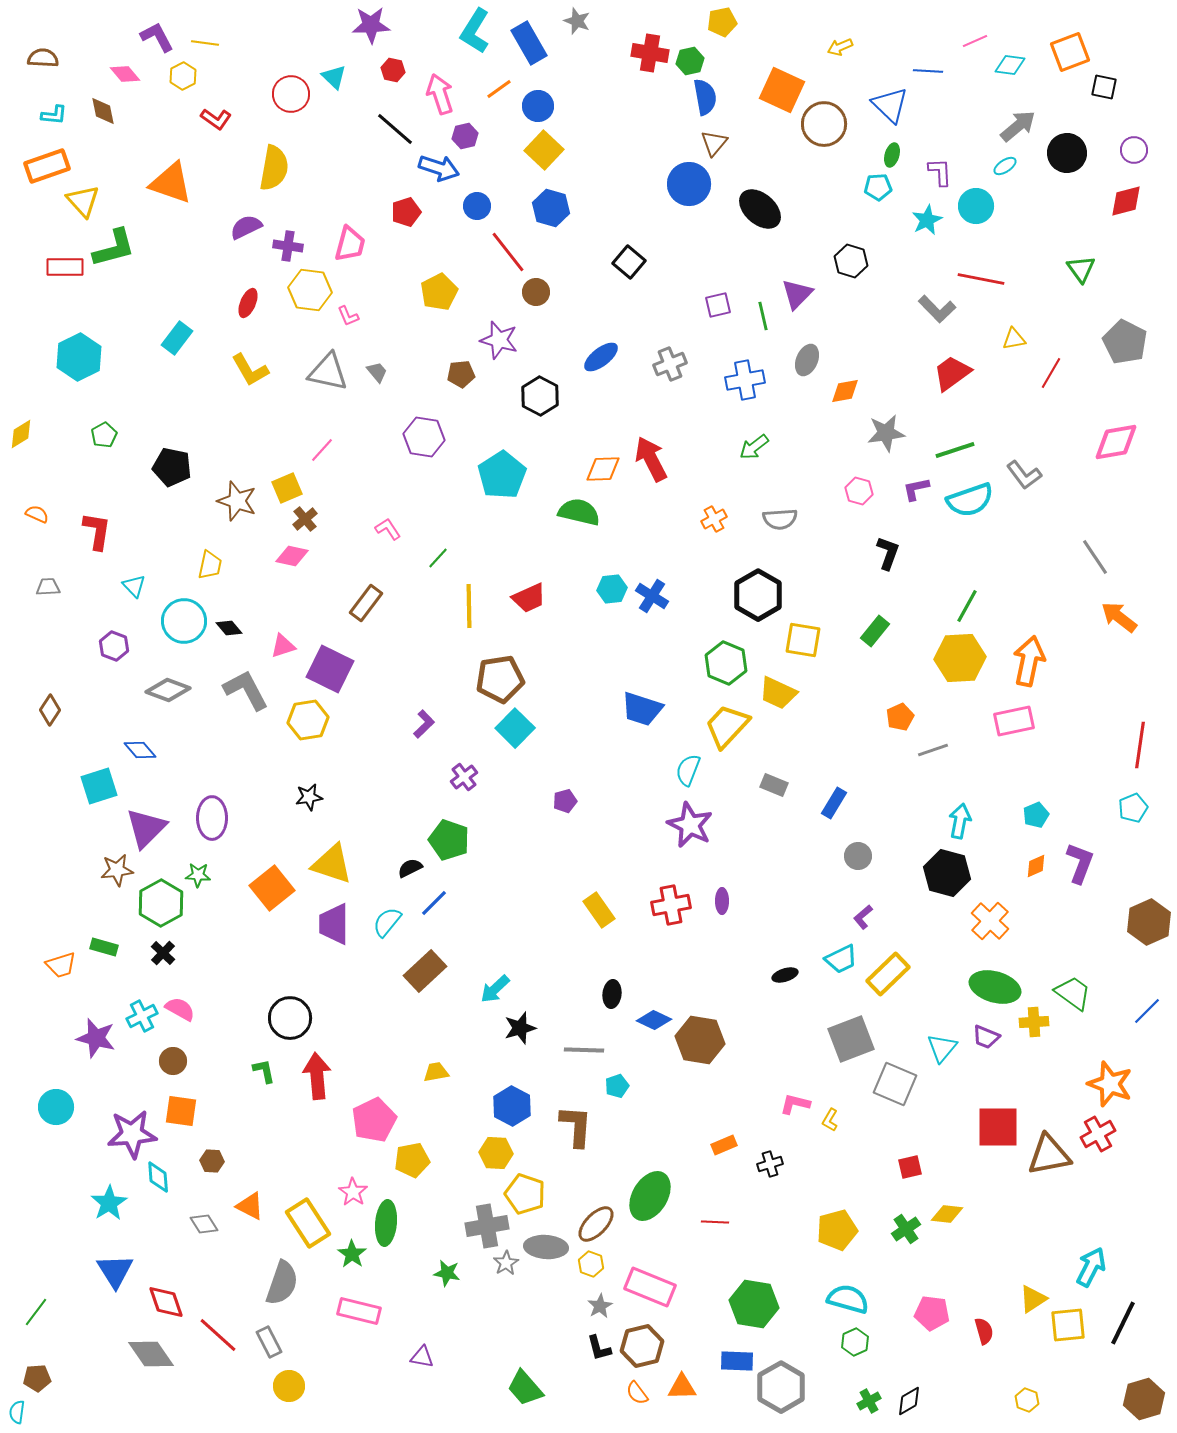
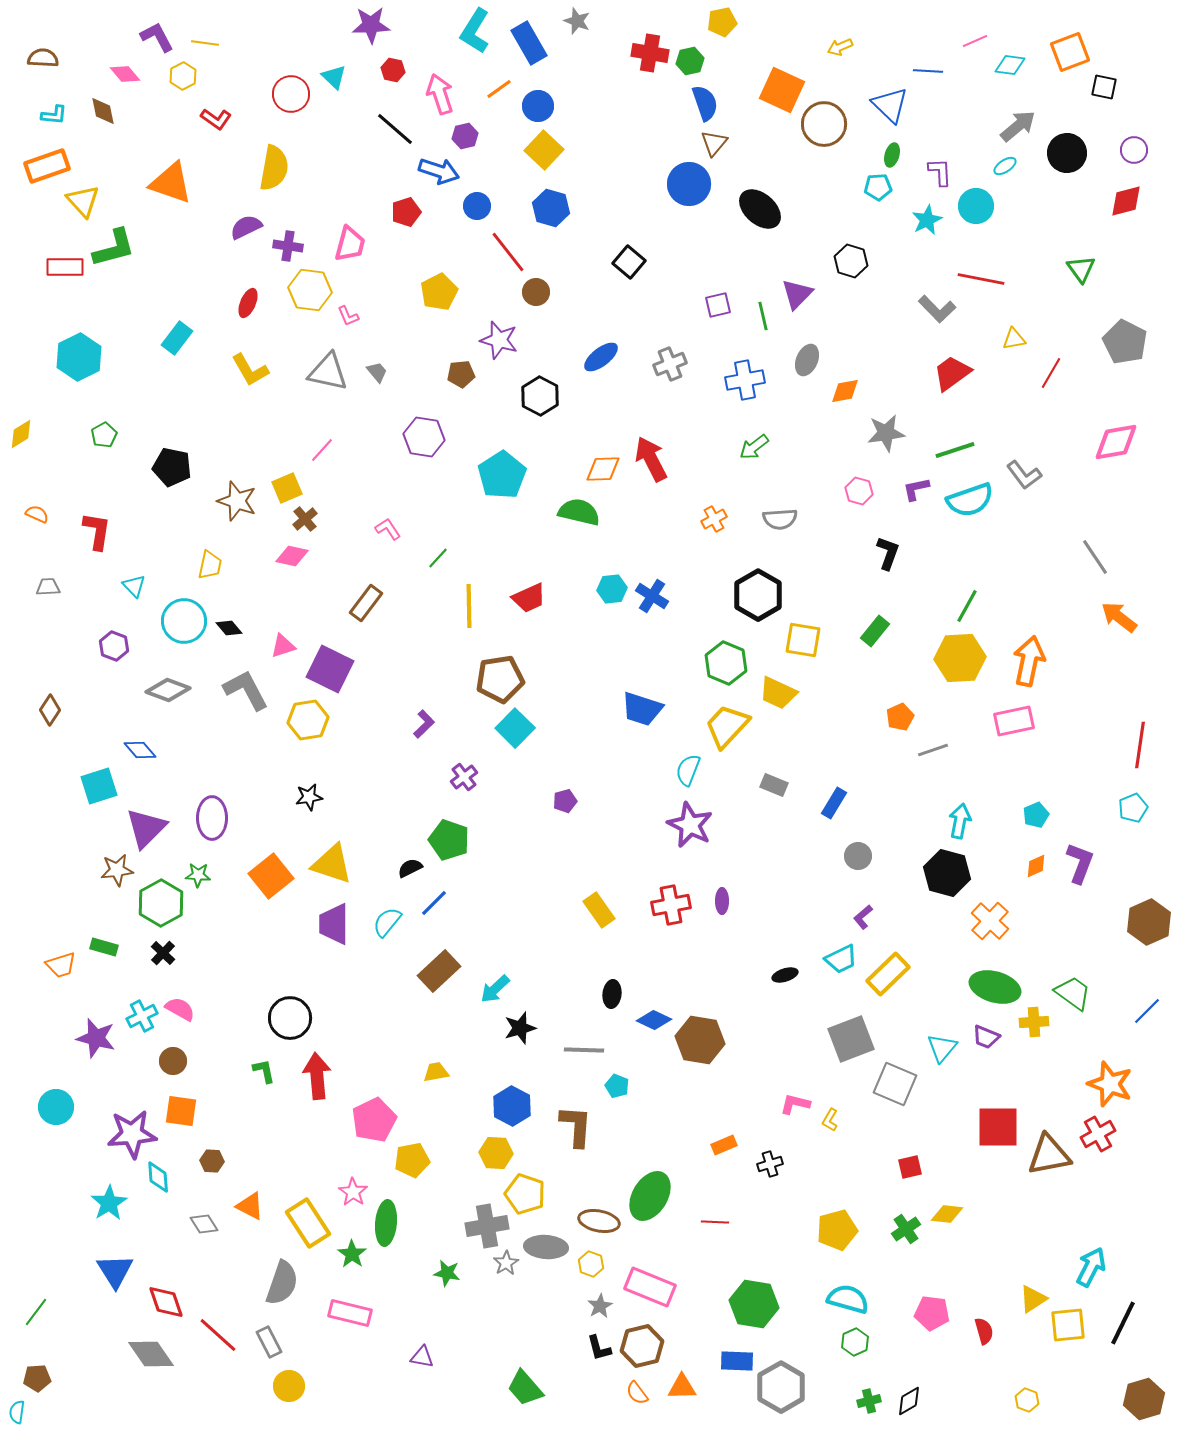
blue semicircle at (705, 97): moved 6 px down; rotated 9 degrees counterclockwise
blue arrow at (439, 168): moved 3 px down
orange square at (272, 888): moved 1 px left, 12 px up
brown rectangle at (425, 971): moved 14 px right
cyan pentagon at (617, 1086): rotated 30 degrees counterclockwise
brown ellipse at (596, 1224): moved 3 px right, 3 px up; rotated 57 degrees clockwise
pink rectangle at (359, 1311): moved 9 px left, 2 px down
green cross at (869, 1401): rotated 15 degrees clockwise
